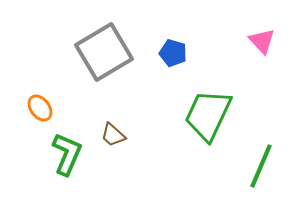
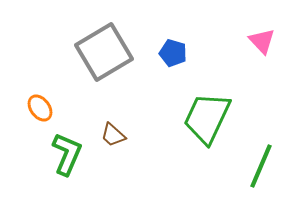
green trapezoid: moved 1 px left, 3 px down
